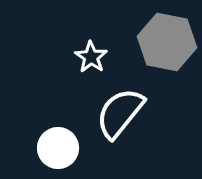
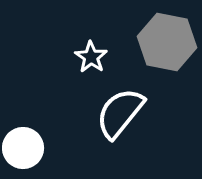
white circle: moved 35 px left
